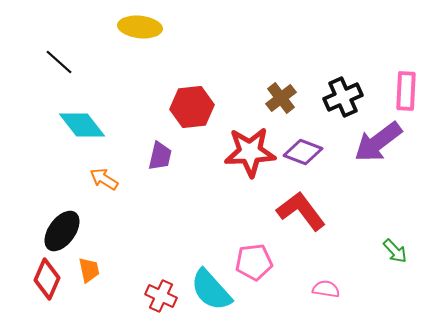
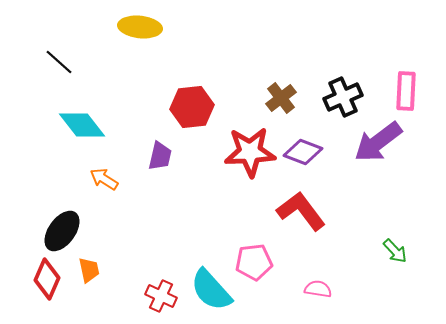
pink semicircle: moved 8 px left
